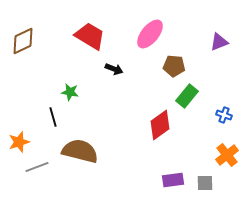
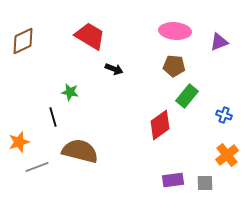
pink ellipse: moved 25 px right, 3 px up; rotated 56 degrees clockwise
